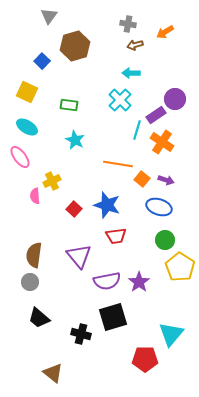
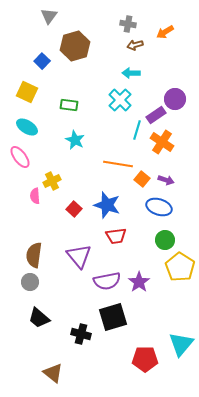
cyan triangle: moved 10 px right, 10 px down
